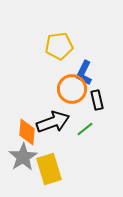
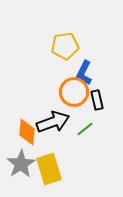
yellow pentagon: moved 6 px right
orange circle: moved 2 px right, 3 px down
gray star: moved 2 px left, 7 px down
